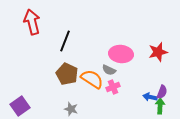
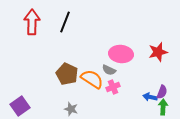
red arrow: rotated 15 degrees clockwise
black line: moved 19 px up
green arrow: moved 3 px right, 1 px down
